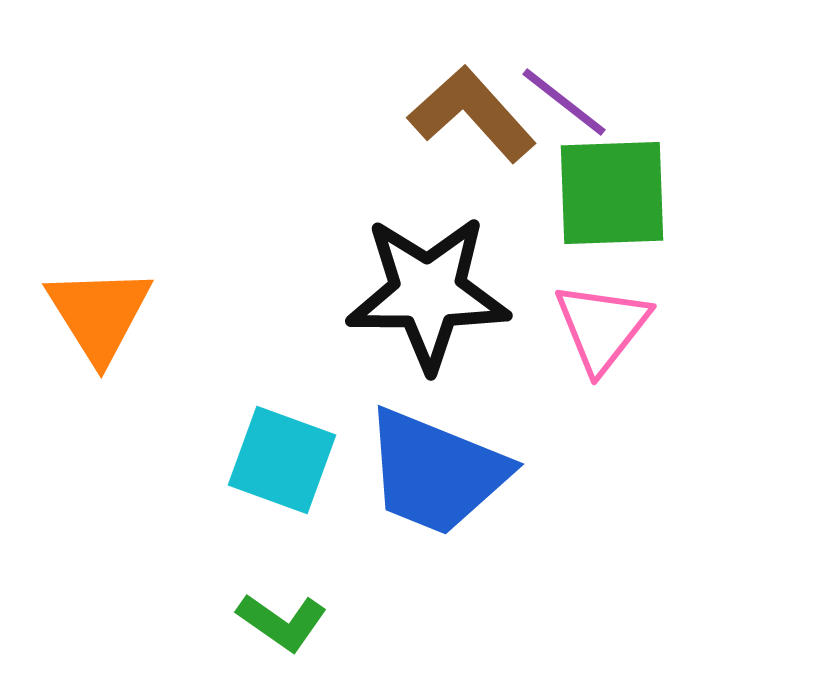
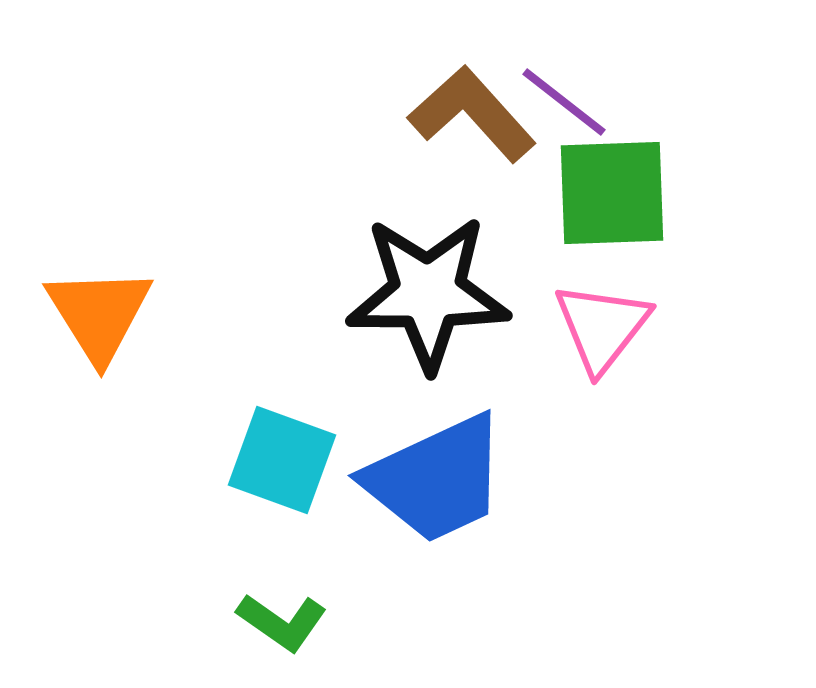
blue trapezoid: moved 7 px down; rotated 47 degrees counterclockwise
